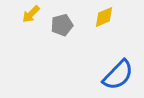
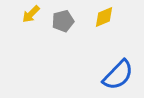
gray pentagon: moved 1 px right, 4 px up
